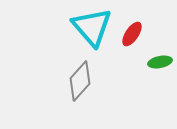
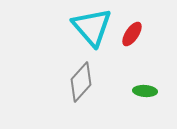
green ellipse: moved 15 px left, 29 px down; rotated 15 degrees clockwise
gray diamond: moved 1 px right, 1 px down
